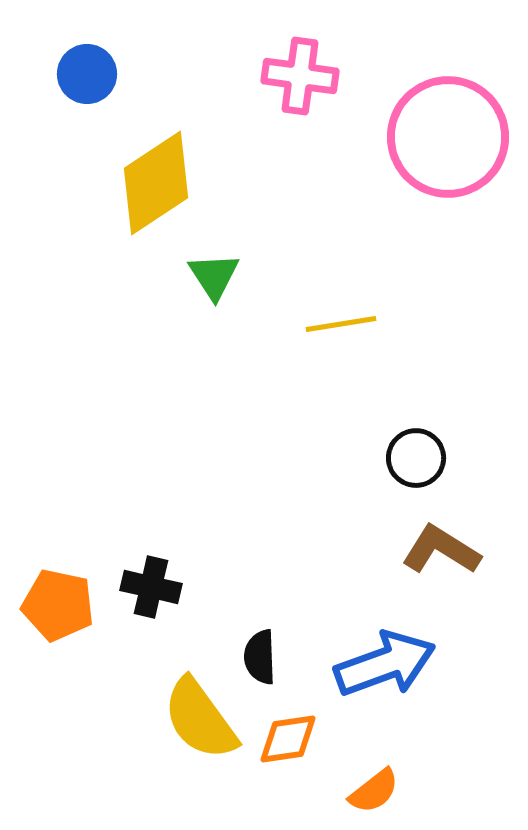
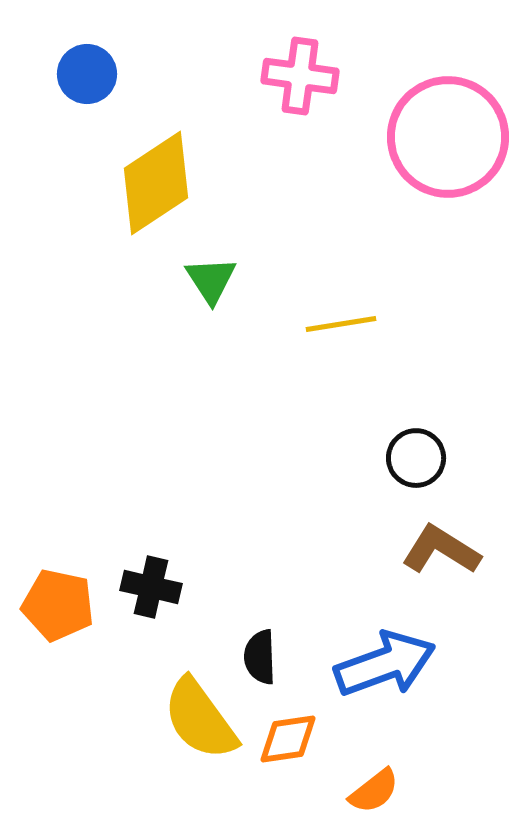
green triangle: moved 3 px left, 4 px down
